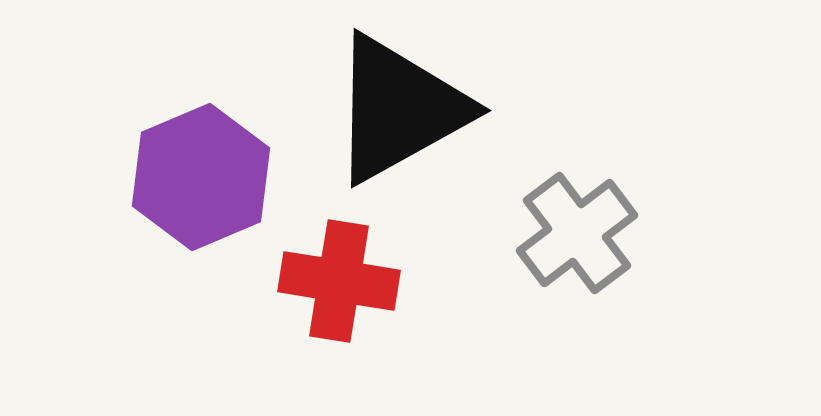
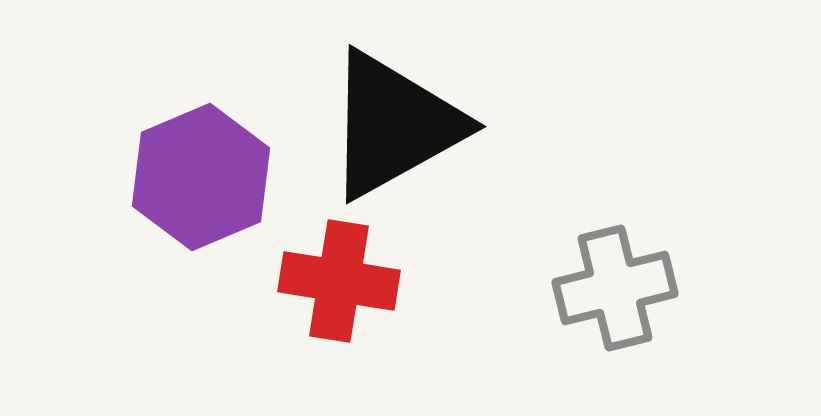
black triangle: moved 5 px left, 16 px down
gray cross: moved 38 px right, 55 px down; rotated 23 degrees clockwise
